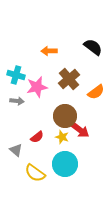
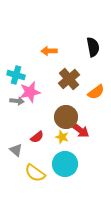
black semicircle: rotated 42 degrees clockwise
pink star: moved 7 px left, 5 px down
brown circle: moved 1 px right, 1 px down
